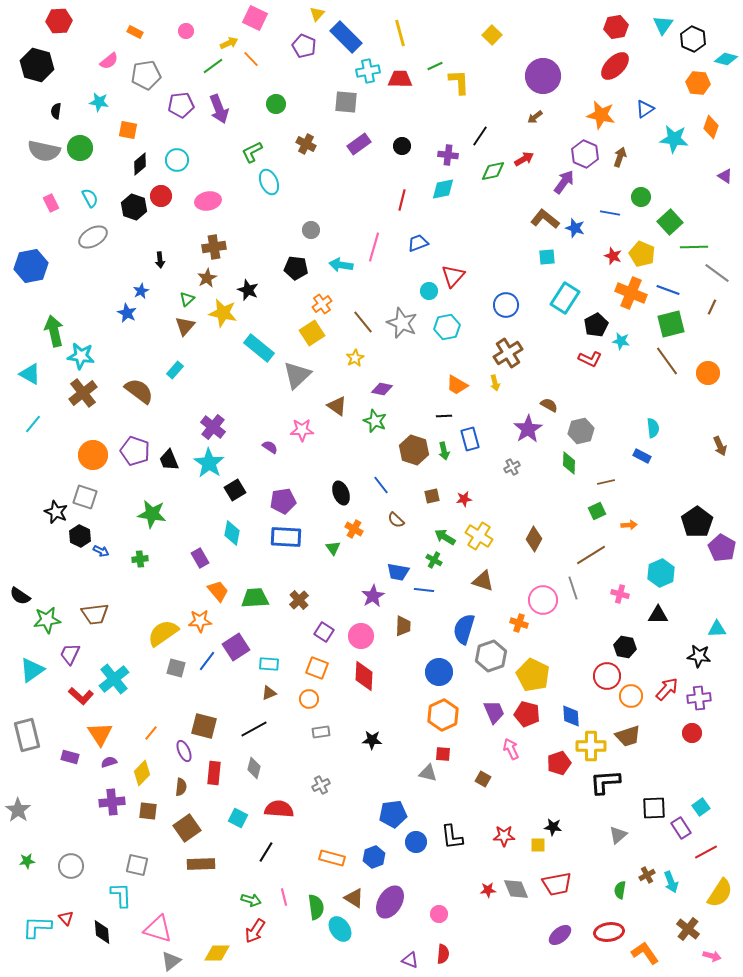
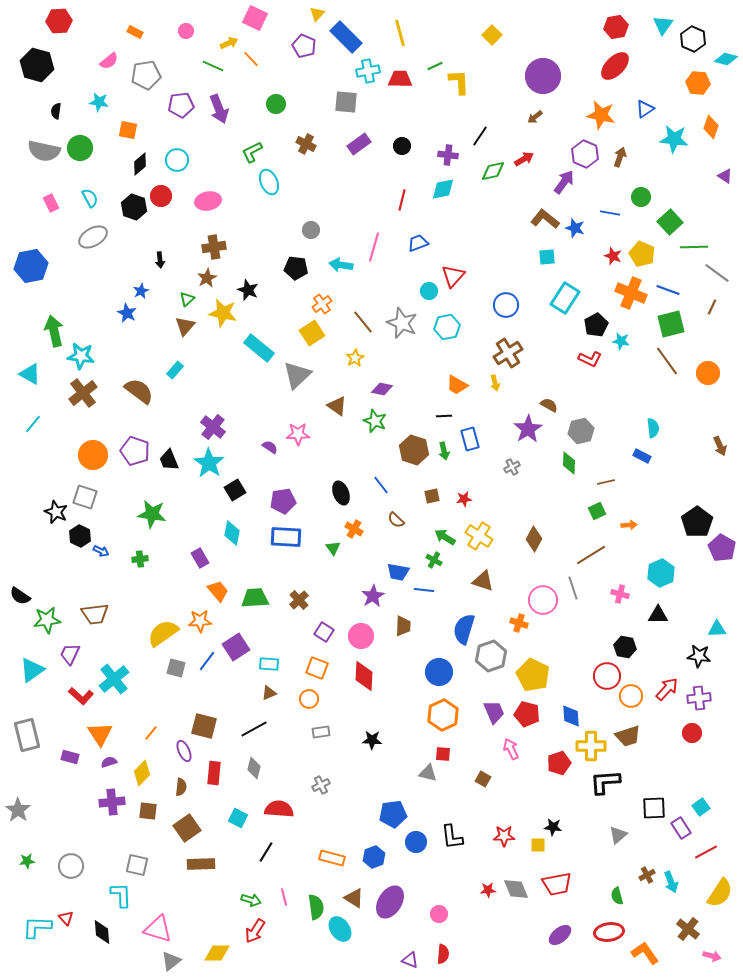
green line at (213, 66): rotated 60 degrees clockwise
pink star at (302, 430): moved 4 px left, 4 px down
green semicircle at (620, 890): moved 3 px left, 6 px down; rotated 24 degrees counterclockwise
